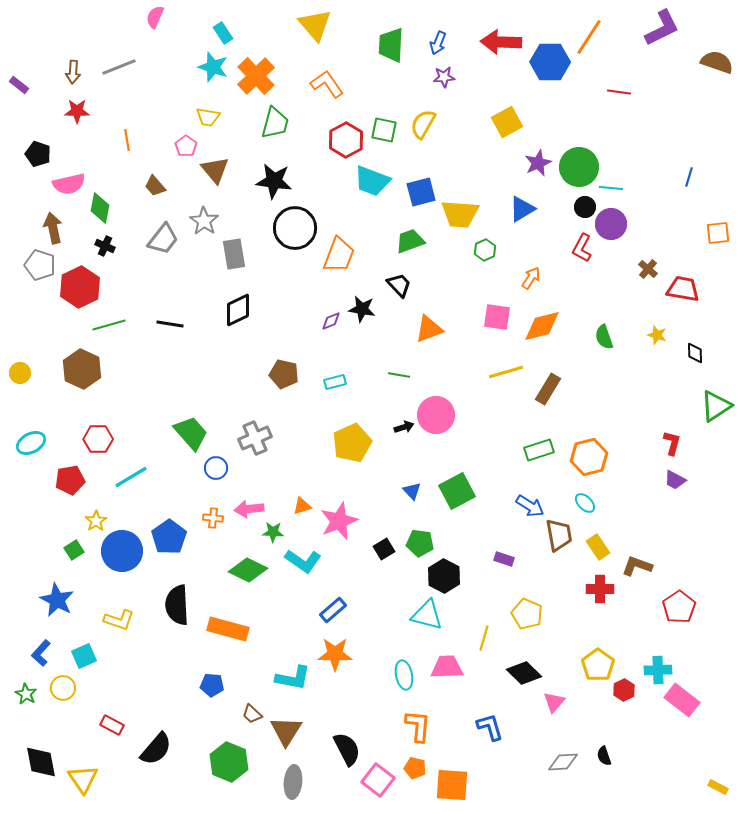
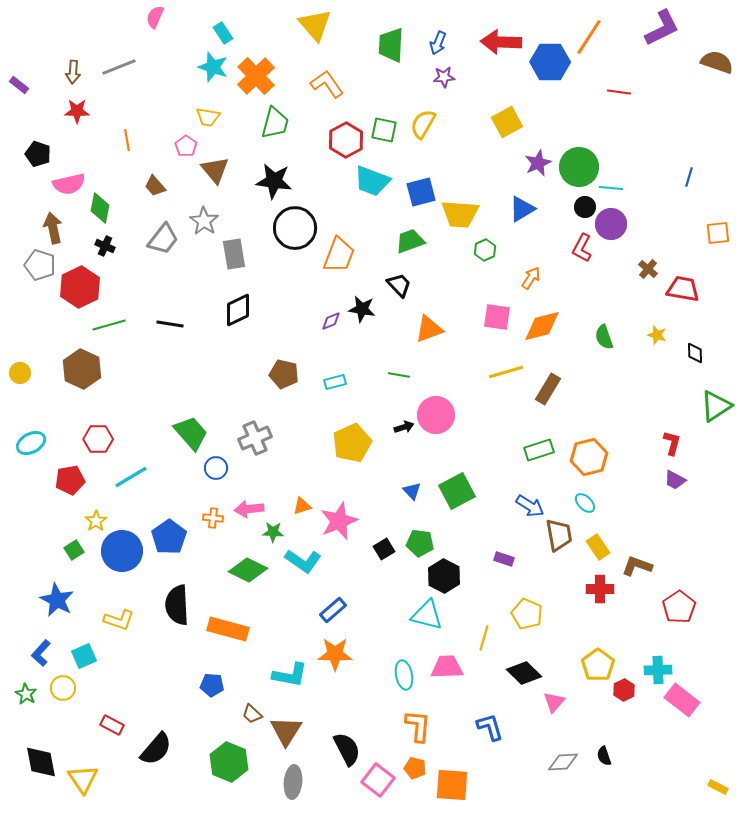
cyan L-shape at (293, 678): moved 3 px left, 3 px up
